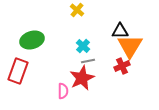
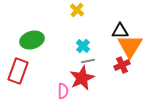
red cross: moved 1 px up
